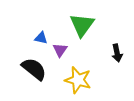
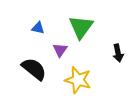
green triangle: moved 1 px left, 2 px down
blue triangle: moved 3 px left, 10 px up
black arrow: moved 1 px right
